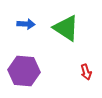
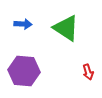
blue arrow: moved 3 px left
red arrow: moved 2 px right
